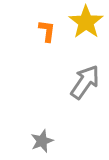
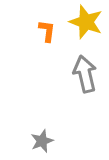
yellow star: rotated 16 degrees counterclockwise
gray arrow: moved 8 px up; rotated 48 degrees counterclockwise
